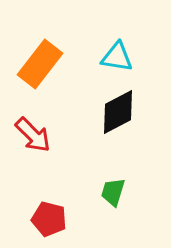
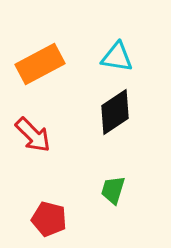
orange rectangle: rotated 24 degrees clockwise
black diamond: moved 3 px left; rotated 6 degrees counterclockwise
green trapezoid: moved 2 px up
